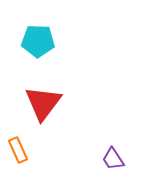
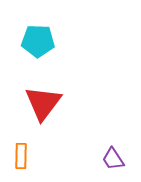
orange rectangle: moved 3 px right, 6 px down; rotated 25 degrees clockwise
